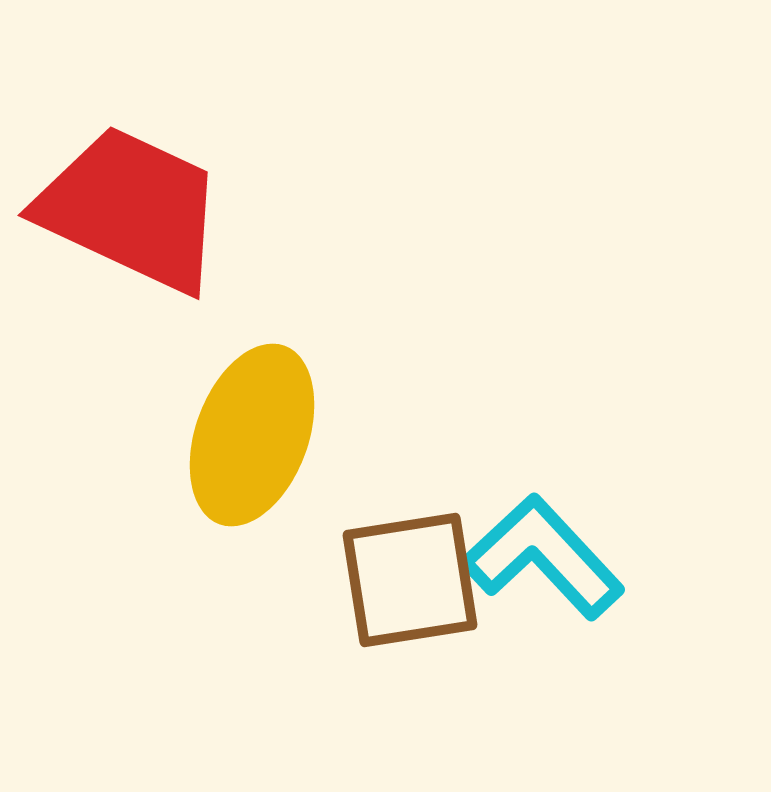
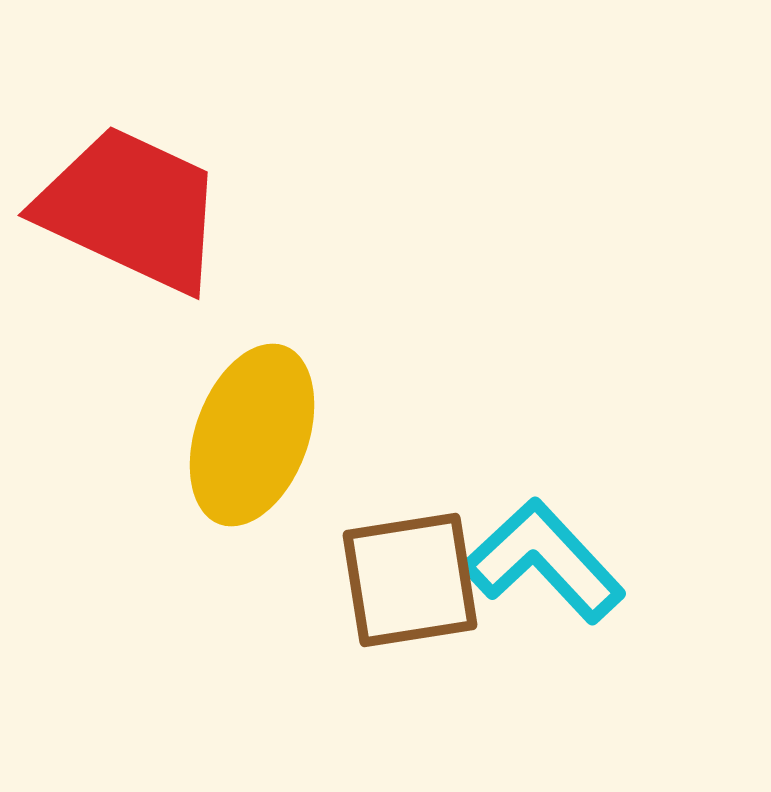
cyan L-shape: moved 1 px right, 4 px down
